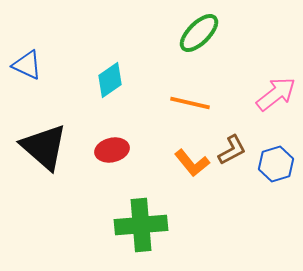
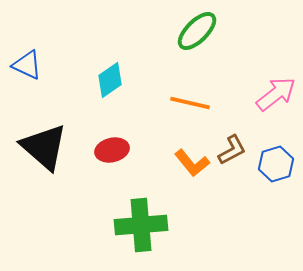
green ellipse: moved 2 px left, 2 px up
